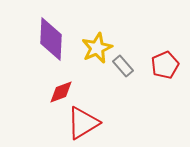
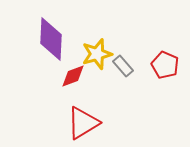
yellow star: moved 6 px down; rotated 8 degrees clockwise
red pentagon: rotated 24 degrees counterclockwise
red diamond: moved 12 px right, 16 px up
